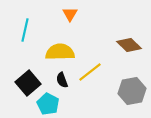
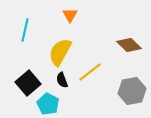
orange triangle: moved 1 px down
yellow semicircle: rotated 60 degrees counterclockwise
